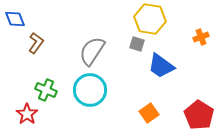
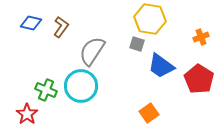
blue diamond: moved 16 px right, 4 px down; rotated 55 degrees counterclockwise
brown L-shape: moved 25 px right, 16 px up
cyan circle: moved 9 px left, 4 px up
red pentagon: moved 36 px up
